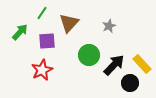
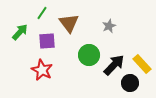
brown triangle: rotated 20 degrees counterclockwise
red star: rotated 20 degrees counterclockwise
